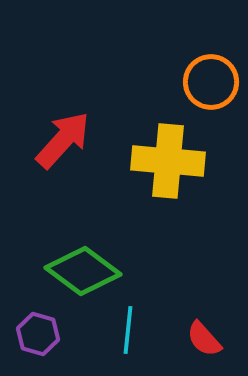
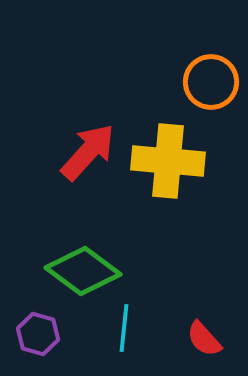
red arrow: moved 25 px right, 12 px down
cyan line: moved 4 px left, 2 px up
